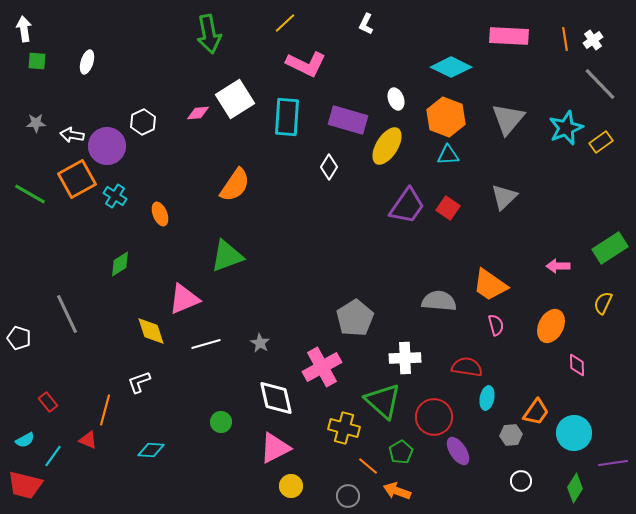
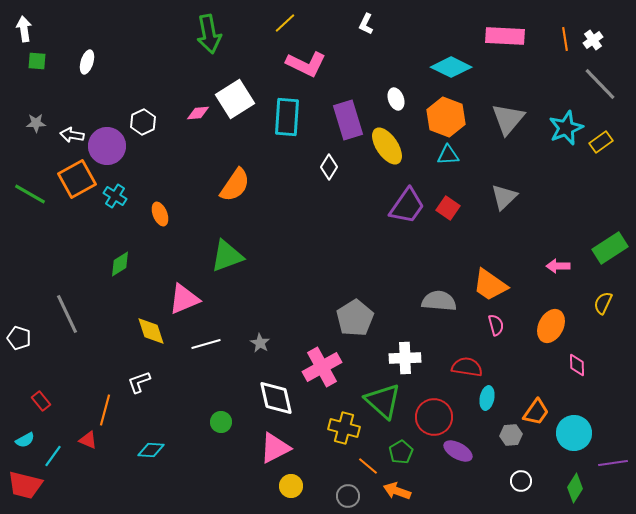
pink rectangle at (509, 36): moved 4 px left
purple rectangle at (348, 120): rotated 57 degrees clockwise
yellow ellipse at (387, 146): rotated 66 degrees counterclockwise
red rectangle at (48, 402): moved 7 px left, 1 px up
purple ellipse at (458, 451): rotated 28 degrees counterclockwise
